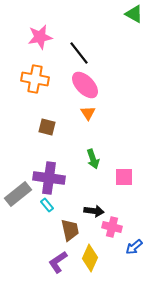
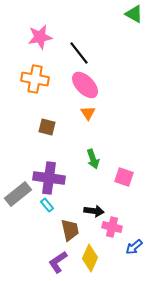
pink square: rotated 18 degrees clockwise
